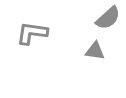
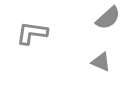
gray triangle: moved 6 px right, 11 px down; rotated 15 degrees clockwise
